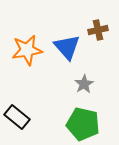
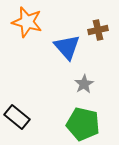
orange star: moved 28 px up; rotated 24 degrees clockwise
